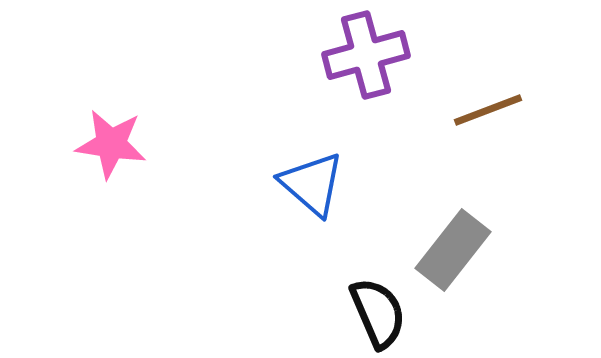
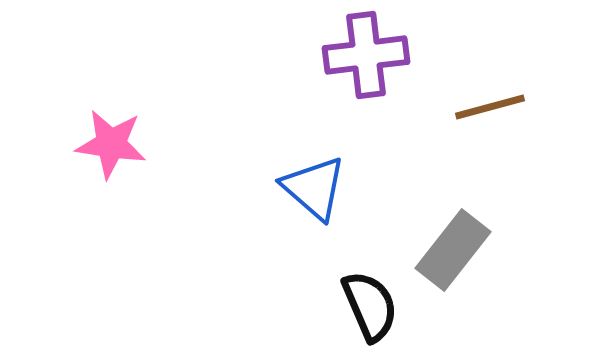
purple cross: rotated 8 degrees clockwise
brown line: moved 2 px right, 3 px up; rotated 6 degrees clockwise
blue triangle: moved 2 px right, 4 px down
black semicircle: moved 8 px left, 7 px up
